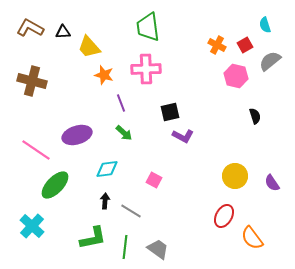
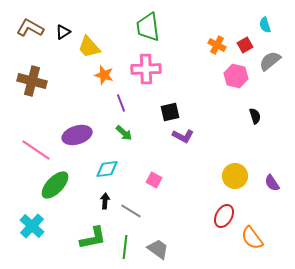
black triangle: rotated 28 degrees counterclockwise
